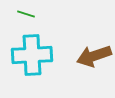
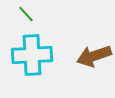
green line: rotated 30 degrees clockwise
